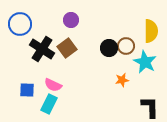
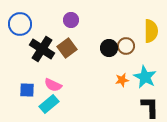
cyan star: moved 15 px down
cyan rectangle: rotated 24 degrees clockwise
